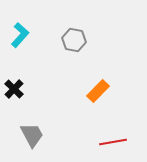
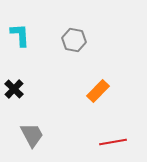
cyan L-shape: rotated 45 degrees counterclockwise
